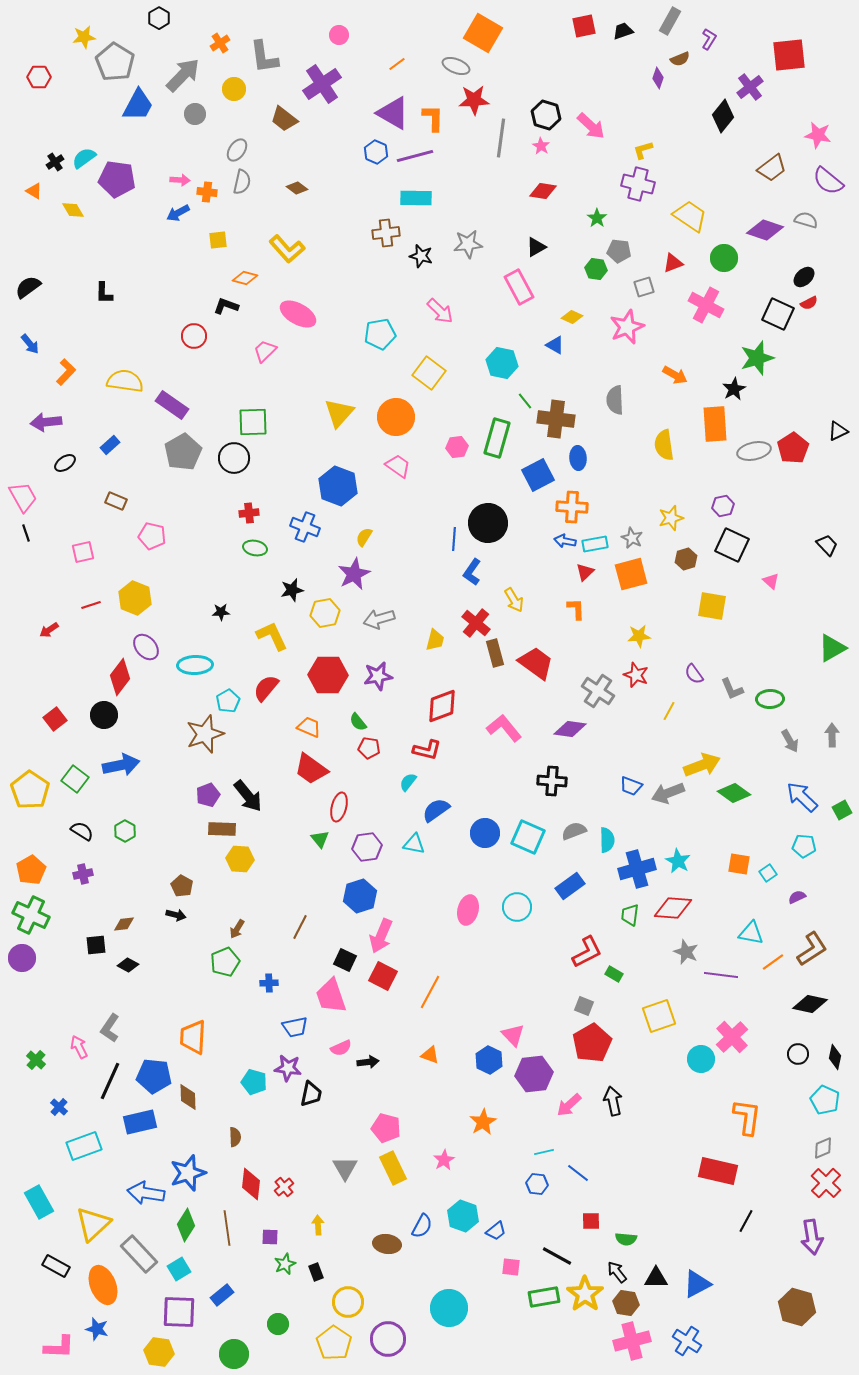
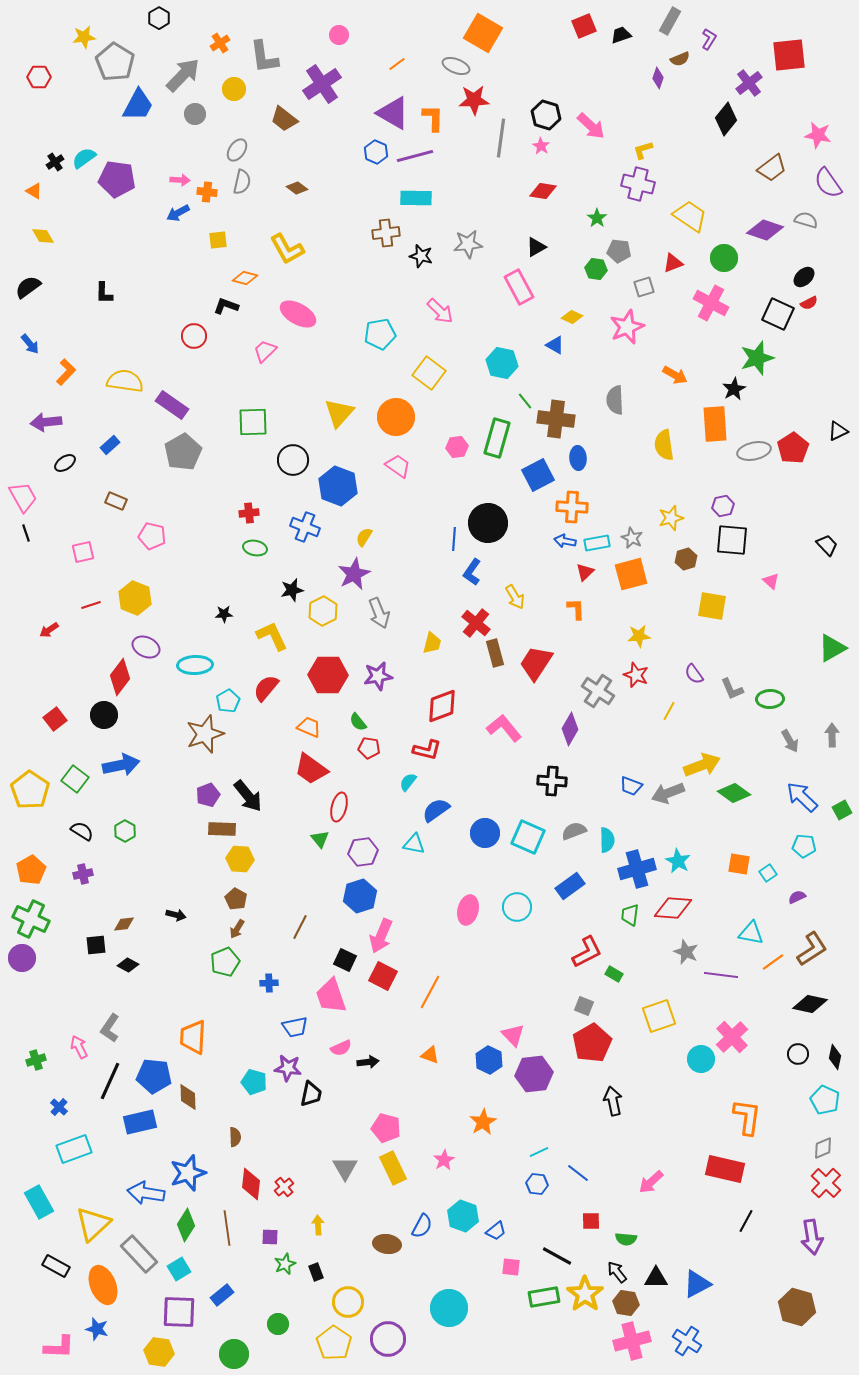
red square at (584, 26): rotated 10 degrees counterclockwise
black trapezoid at (623, 31): moved 2 px left, 4 px down
purple cross at (750, 87): moved 1 px left, 4 px up
black diamond at (723, 116): moved 3 px right, 3 px down
purple semicircle at (828, 181): moved 2 px down; rotated 16 degrees clockwise
yellow diamond at (73, 210): moved 30 px left, 26 px down
yellow L-shape at (287, 249): rotated 12 degrees clockwise
pink cross at (706, 305): moved 5 px right, 2 px up
black circle at (234, 458): moved 59 px right, 2 px down
cyan rectangle at (595, 544): moved 2 px right, 1 px up
black square at (732, 545): moved 5 px up; rotated 20 degrees counterclockwise
yellow arrow at (514, 600): moved 1 px right, 3 px up
black star at (221, 612): moved 3 px right, 2 px down
yellow hexagon at (325, 613): moved 2 px left, 2 px up; rotated 16 degrees counterclockwise
gray arrow at (379, 619): moved 6 px up; rotated 96 degrees counterclockwise
yellow trapezoid at (435, 640): moved 3 px left, 3 px down
purple ellipse at (146, 647): rotated 24 degrees counterclockwise
red trapezoid at (536, 663): rotated 93 degrees counterclockwise
purple diamond at (570, 729): rotated 68 degrees counterclockwise
purple hexagon at (367, 847): moved 4 px left, 5 px down
brown pentagon at (182, 886): moved 54 px right, 13 px down
green cross at (31, 915): moved 4 px down
green cross at (36, 1060): rotated 30 degrees clockwise
pink arrow at (569, 1105): moved 82 px right, 77 px down
cyan rectangle at (84, 1146): moved 10 px left, 3 px down
cyan line at (544, 1152): moved 5 px left; rotated 12 degrees counterclockwise
red rectangle at (718, 1171): moved 7 px right, 2 px up
